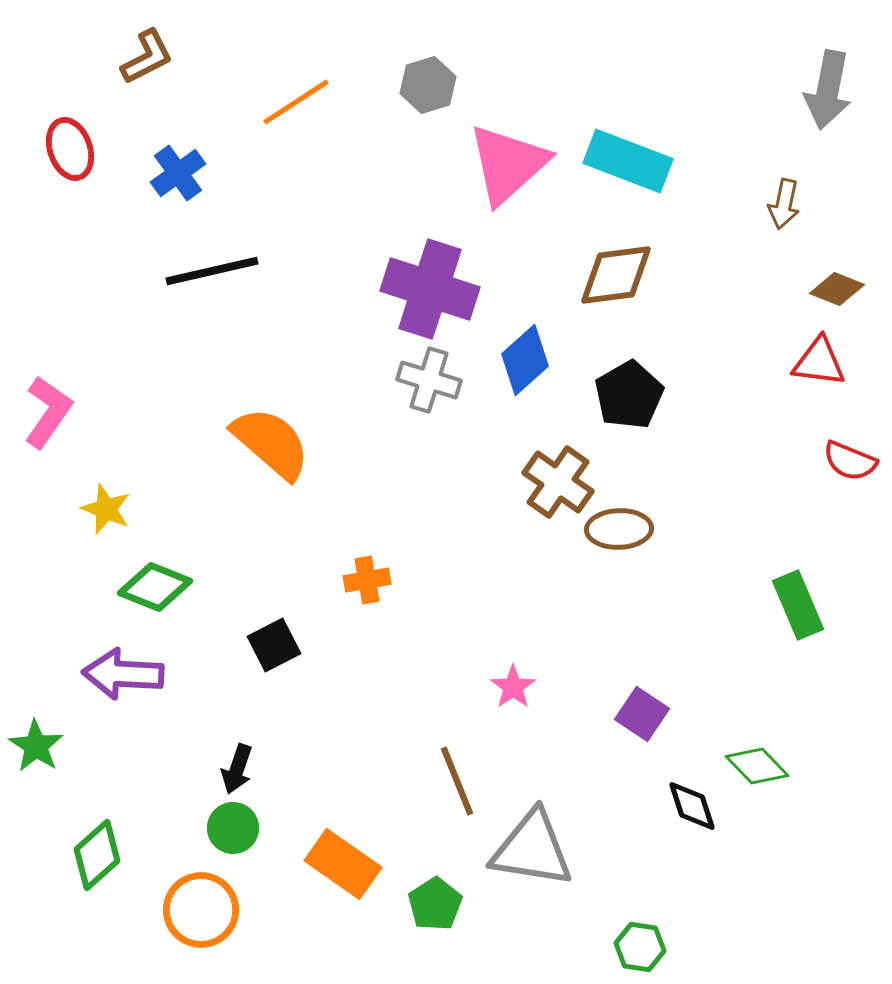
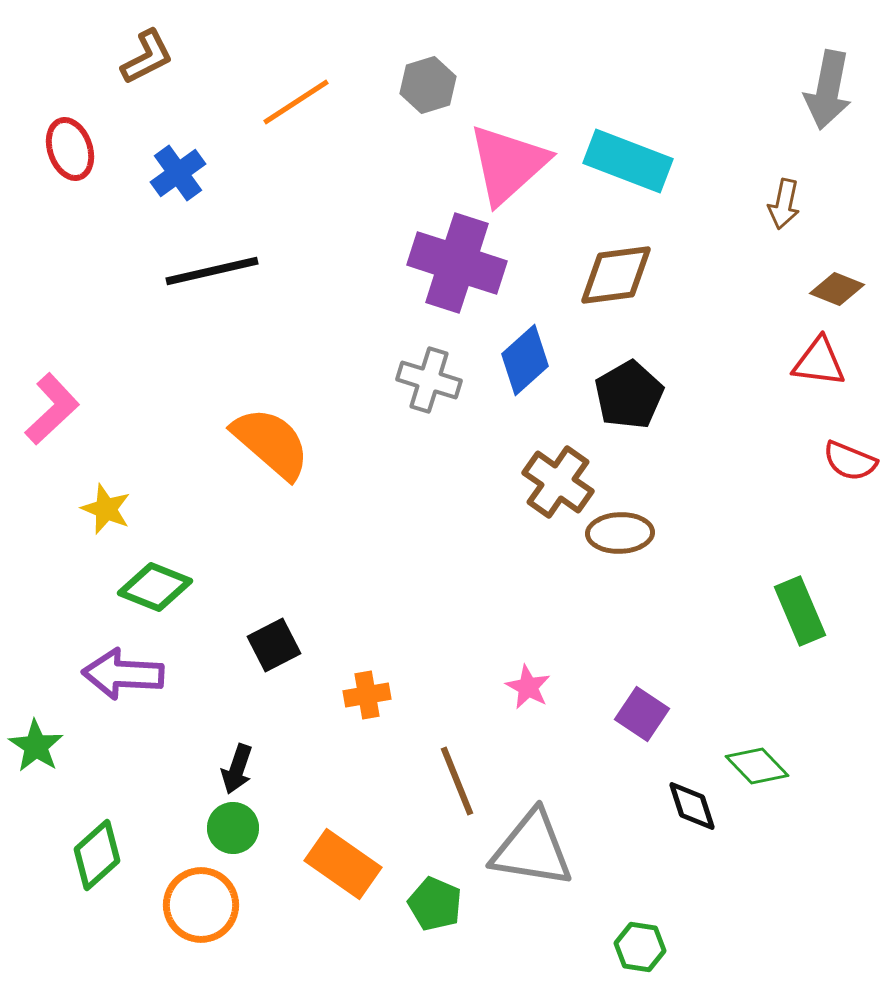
purple cross at (430, 289): moved 27 px right, 26 px up
pink L-shape at (48, 412): moved 4 px right, 3 px up; rotated 12 degrees clockwise
brown ellipse at (619, 529): moved 1 px right, 4 px down
orange cross at (367, 580): moved 115 px down
green rectangle at (798, 605): moved 2 px right, 6 px down
pink star at (513, 687): moved 15 px right; rotated 9 degrees counterclockwise
green pentagon at (435, 904): rotated 16 degrees counterclockwise
orange circle at (201, 910): moved 5 px up
